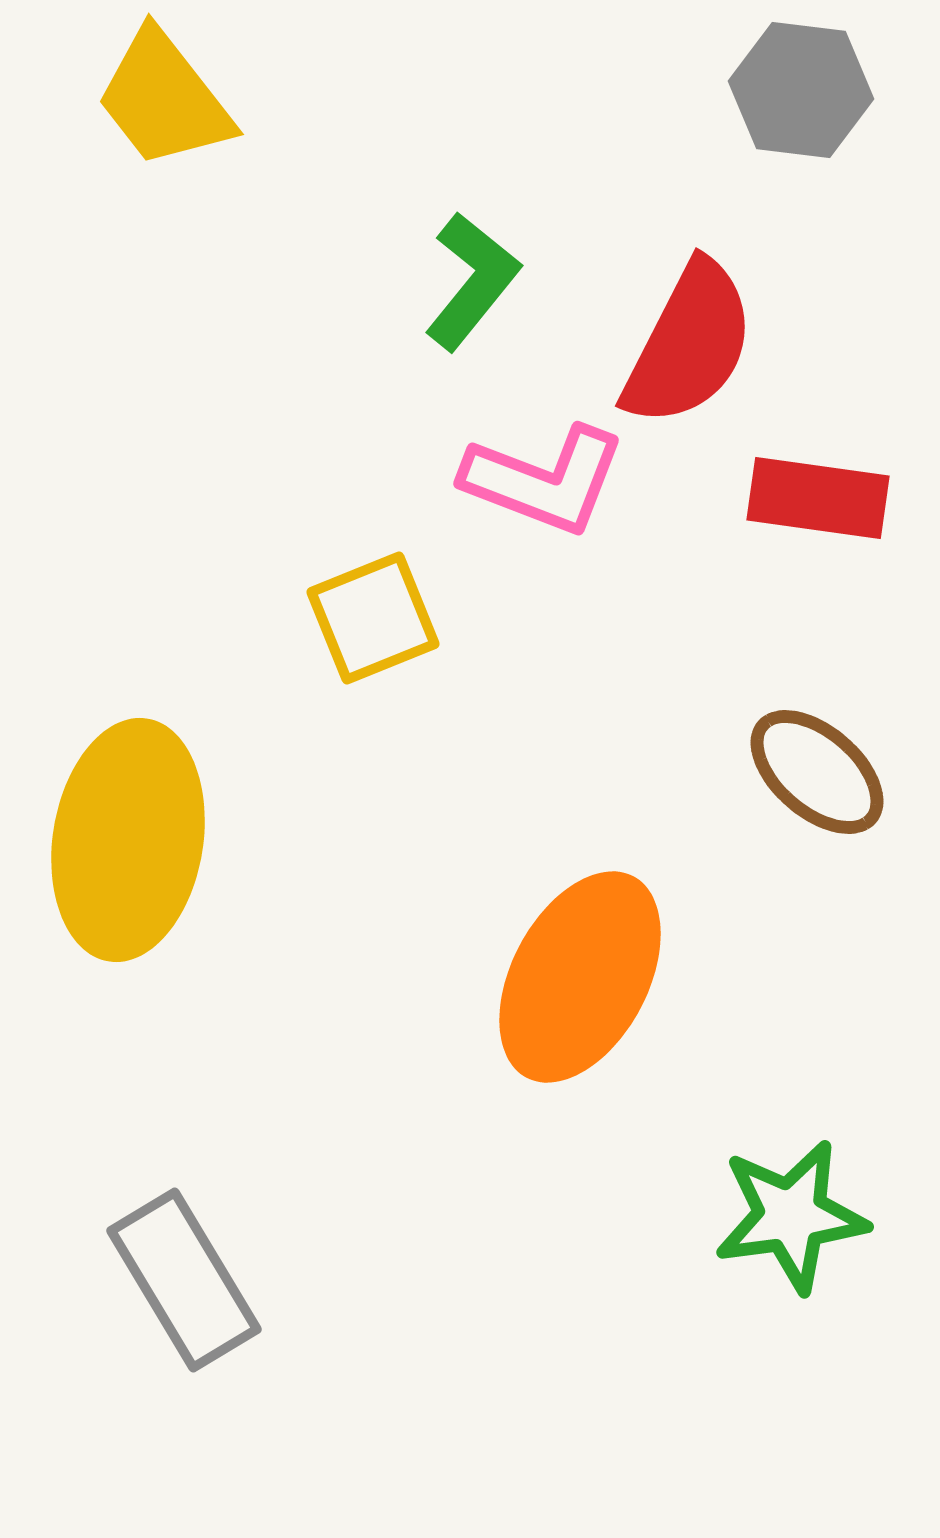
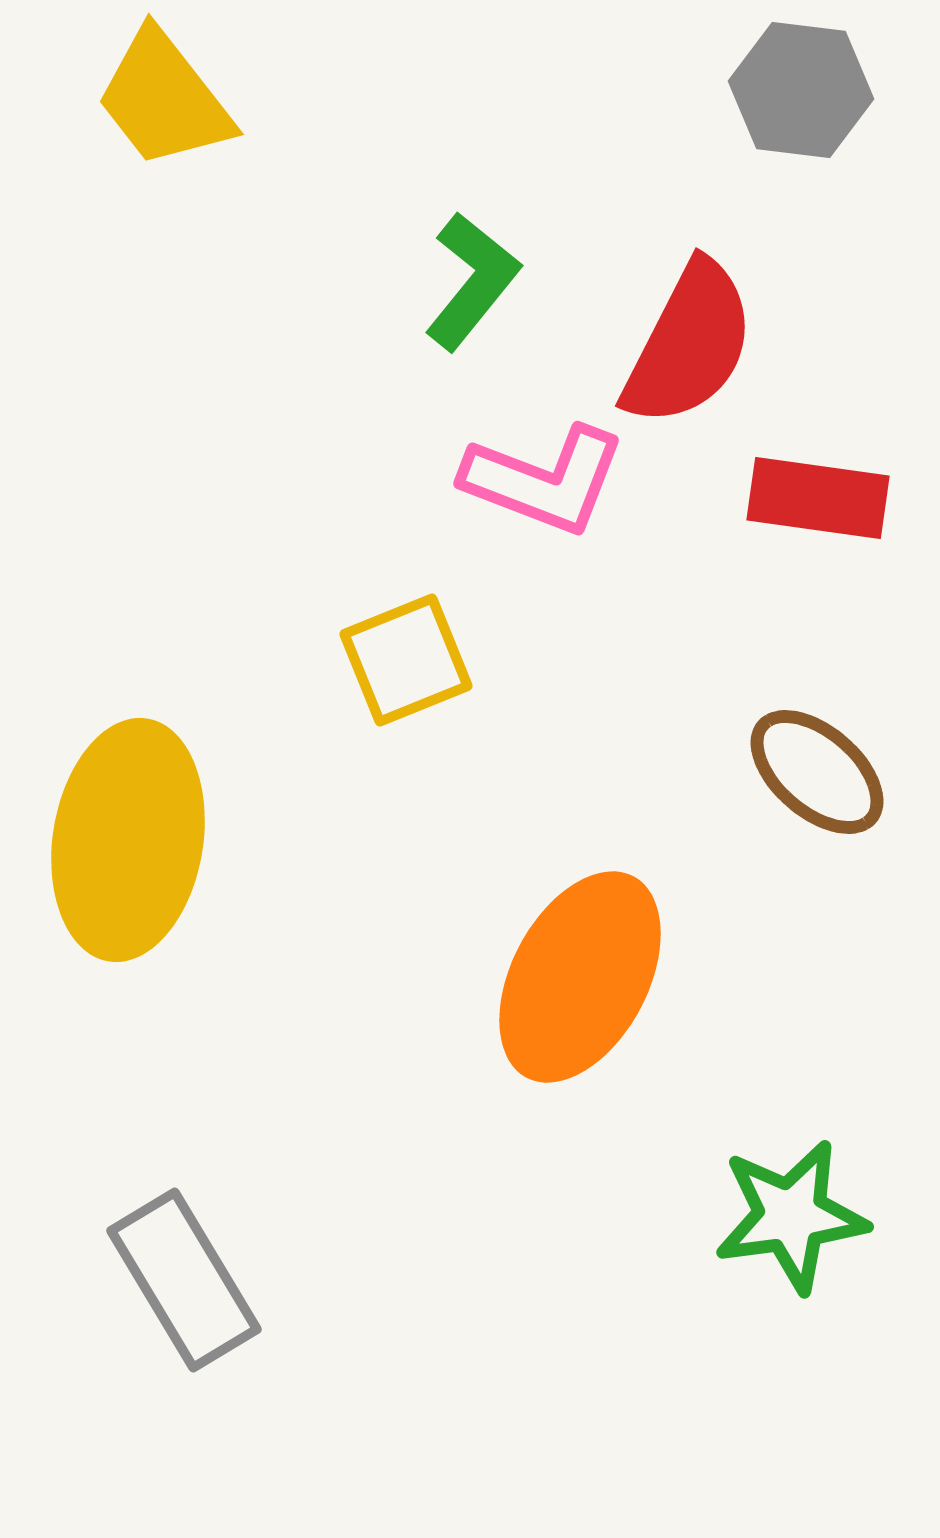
yellow square: moved 33 px right, 42 px down
